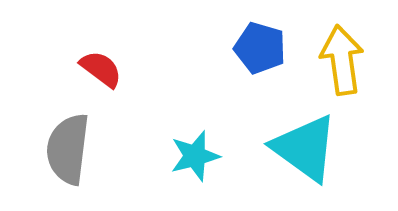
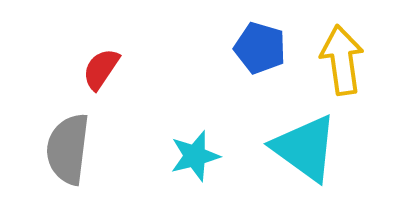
red semicircle: rotated 93 degrees counterclockwise
